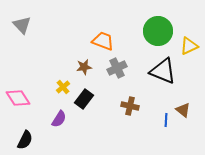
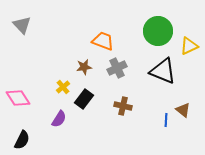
brown cross: moved 7 px left
black semicircle: moved 3 px left
